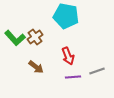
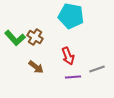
cyan pentagon: moved 5 px right
brown cross: rotated 21 degrees counterclockwise
gray line: moved 2 px up
